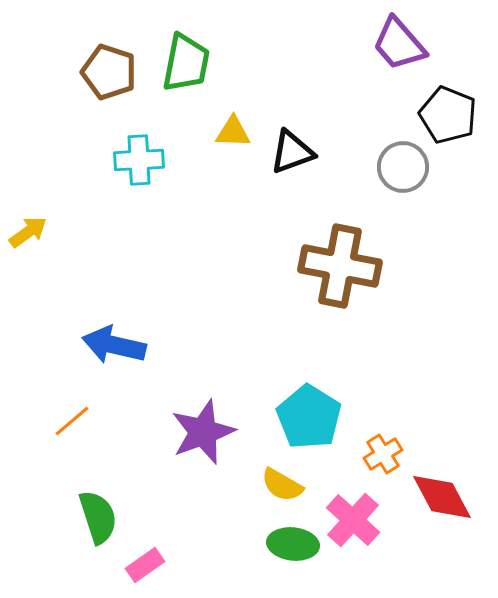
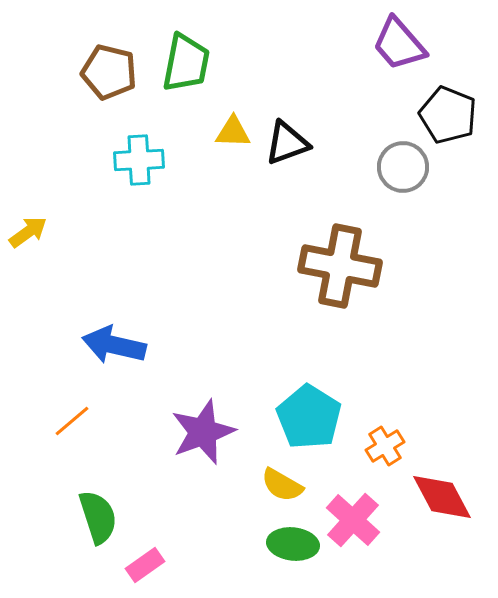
brown pentagon: rotated 4 degrees counterclockwise
black triangle: moved 5 px left, 9 px up
orange cross: moved 2 px right, 8 px up
